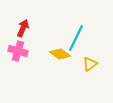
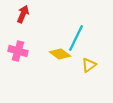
red arrow: moved 14 px up
yellow triangle: moved 1 px left, 1 px down
